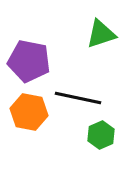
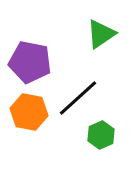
green triangle: rotated 16 degrees counterclockwise
purple pentagon: moved 1 px right, 1 px down
black line: rotated 54 degrees counterclockwise
